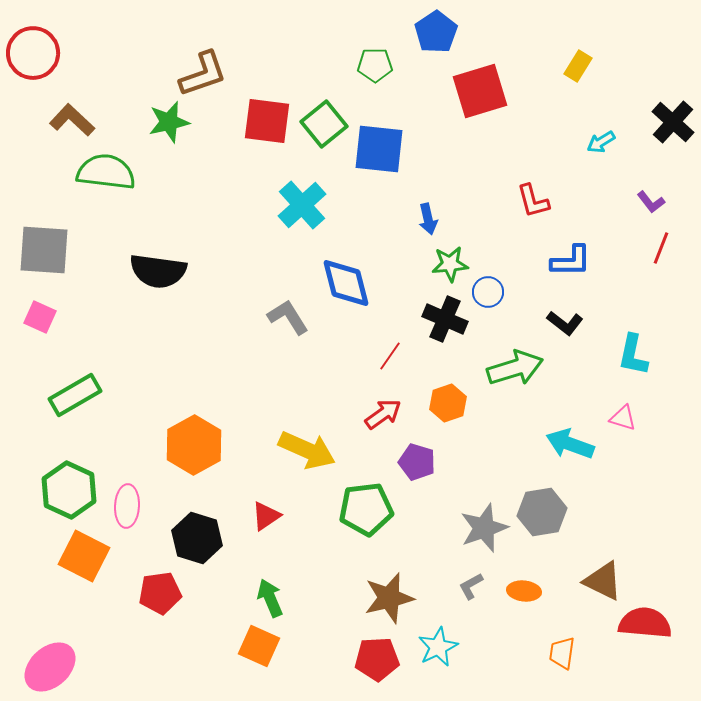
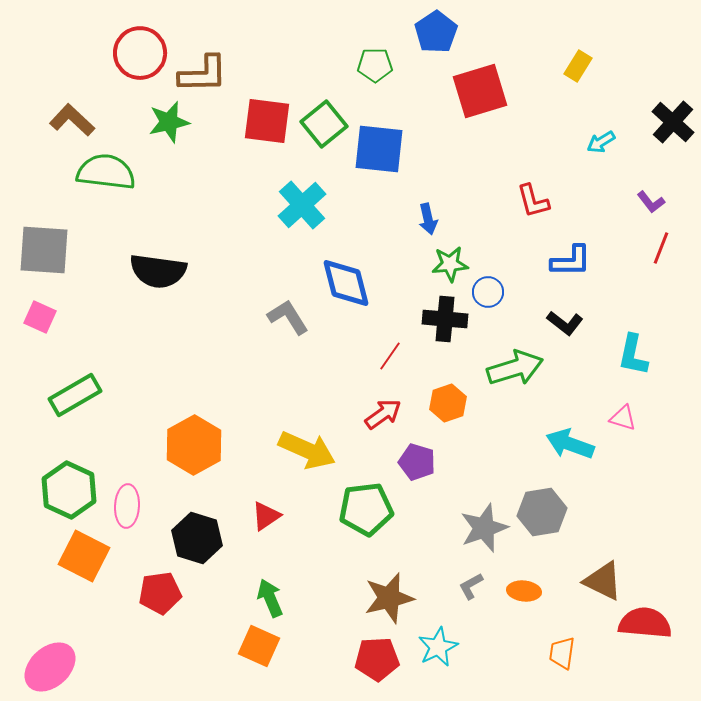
red circle at (33, 53): moved 107 px right
brown L-shape at (203, 74): rotated 18 degrees clockwise
black cross at (445, 319): rotated 18 degrees counterclockwise
